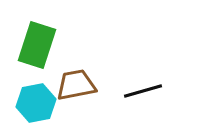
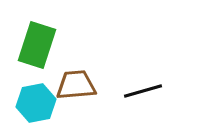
brown trapezoid: rotated 6 degrees clockwise
